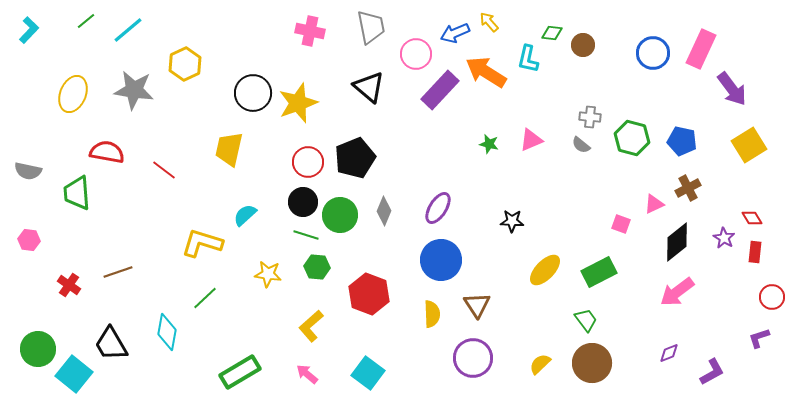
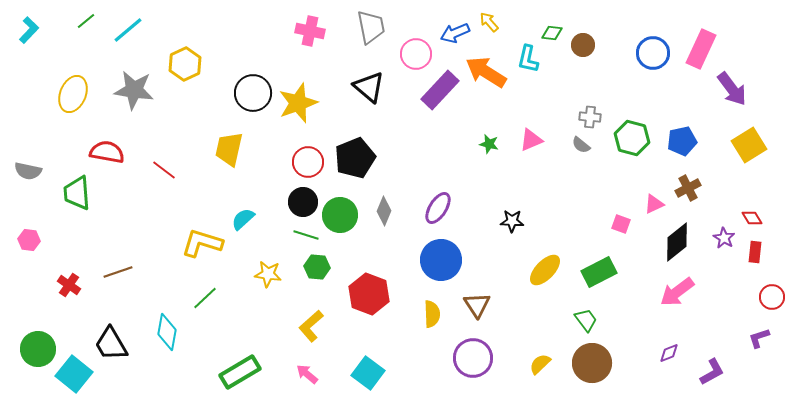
blue pentagon at (682, 141): rotated 24 degrees counterclockwise
cyan semicircle at (245, 215): moved 2 px left, 4 px down
